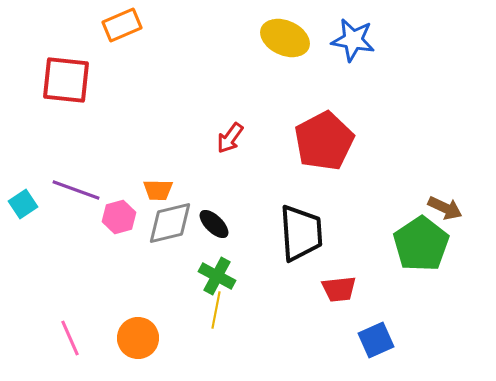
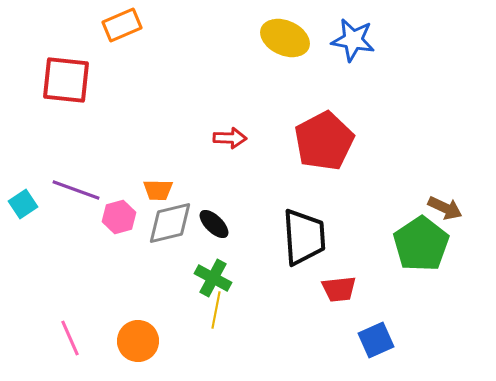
red arrow: rotated 124 degrees counterclockwise
black trapezoid: moved 3 px right, 4 px down
green cross: moved 4 px left, 2 px down
orange circle: moved 3 px down
